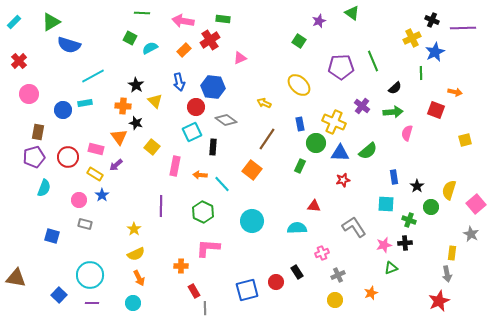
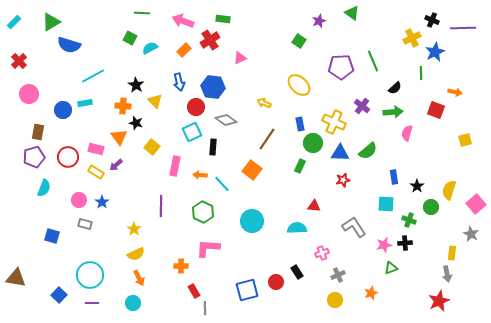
pink arrow at (183, 21): rotated 10 degrees clockwise
green circle at (316, 143): moved 3 px left
yellow rectangle at (95, 174): moved 1 px right, 2 px up
blue star at (102, 195): moved 7 px down
